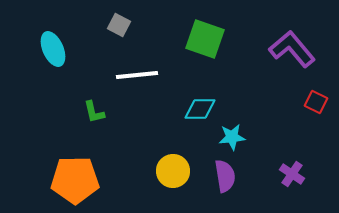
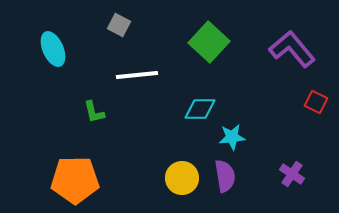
green square: moved 4 px right, 3 px down; rotated 24 degrees clockwise
yellow circle: moved 9 px right, 7 px down
